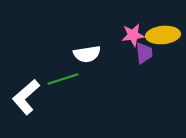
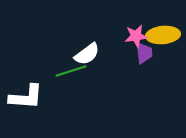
pink star: moved 3 px right, 1 px down
white semicircle: rotated 28 degrees counterclockwise
green line: moved 8 px right, 8 px up
white L-shape: rotated 135 degrees counterclockwise
